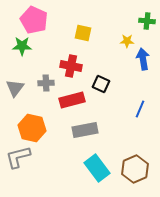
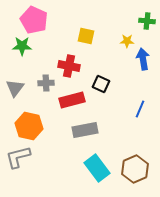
yellow square: moved 3 px right, 3 px down
red cross: moved 2 px left
orange hexagon: moved 3 px left, 2 px up
